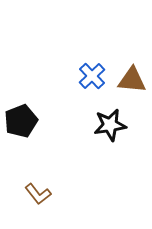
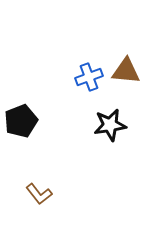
blue cross: moved 3 px left, 1 px down; rotated 24 degrees clockwise
brown triangle: moved 6 px left, 9 px up
brown L-shape: moved 1 px right
